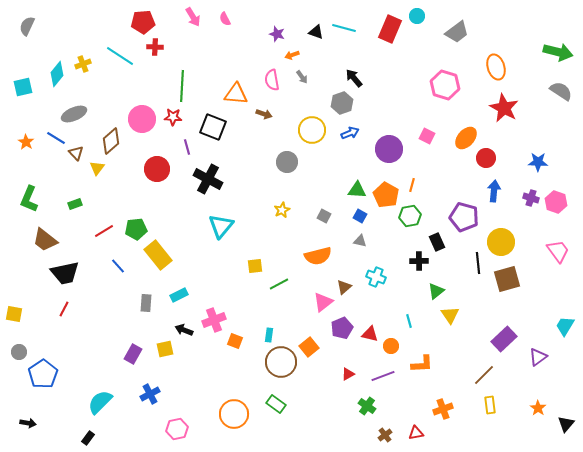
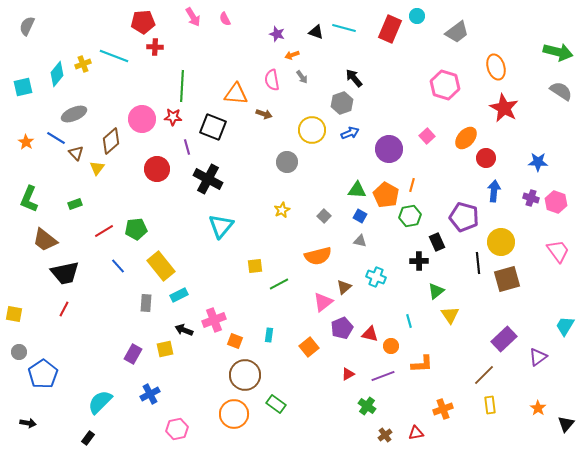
cyan line at (120, 56): moved 6 px left; rotated 12 degrees counterclockwise
pink square at (427, 136): rotated 21 degrees clockwise
gray square at (324, 216): rotated 16 degrees clockwise
yellow rectangle at (158, 255): moved 3 px right, 11 px down
brown circle at (281, 362): moved 36 px left, 13 px down
